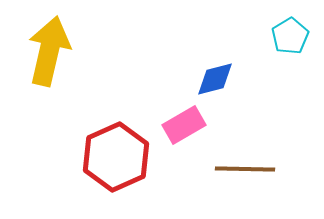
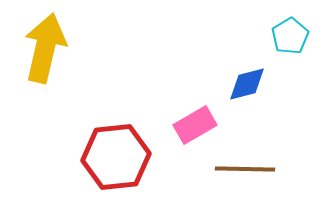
yellow arrow: moved 4 px left, 3 px up
blue diamond: moved 32 px right, 5 px down
pink rectangle: moved 11 px right
red hexagon: rotated 18 degrees clockwise
